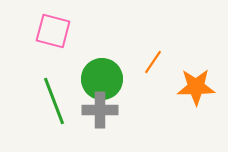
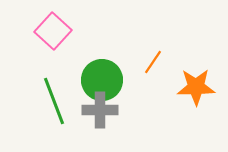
pink square: rotated 27 degrees clockwise
green circle: moved 1 px down
